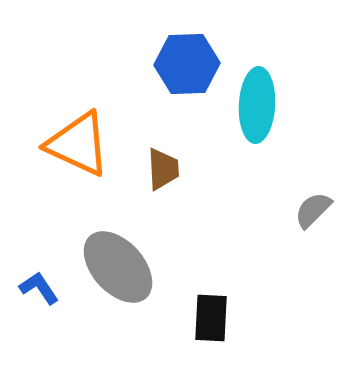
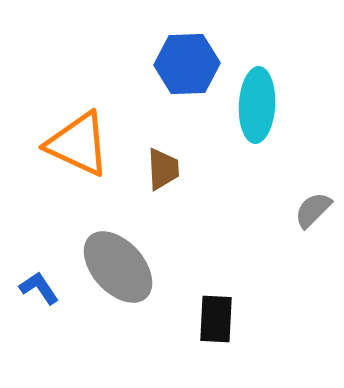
black rectangle: moved 5 px right, 1 px down
